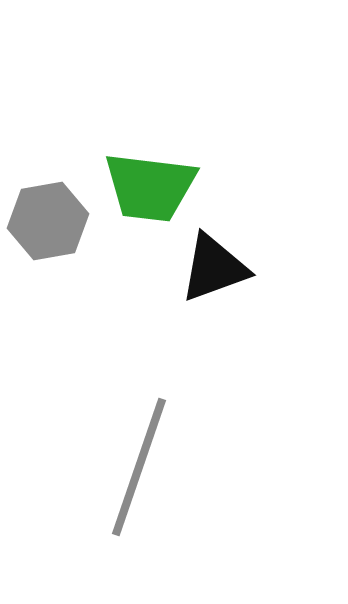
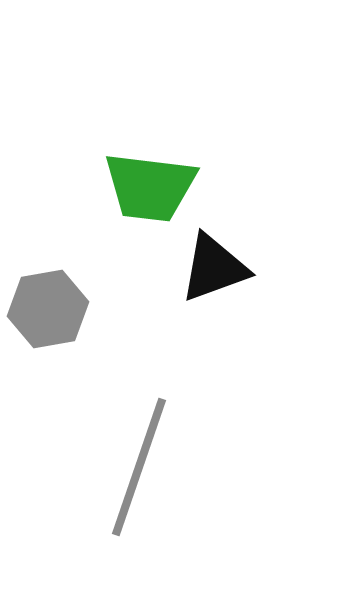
gray hexagon: moved 88 px down
